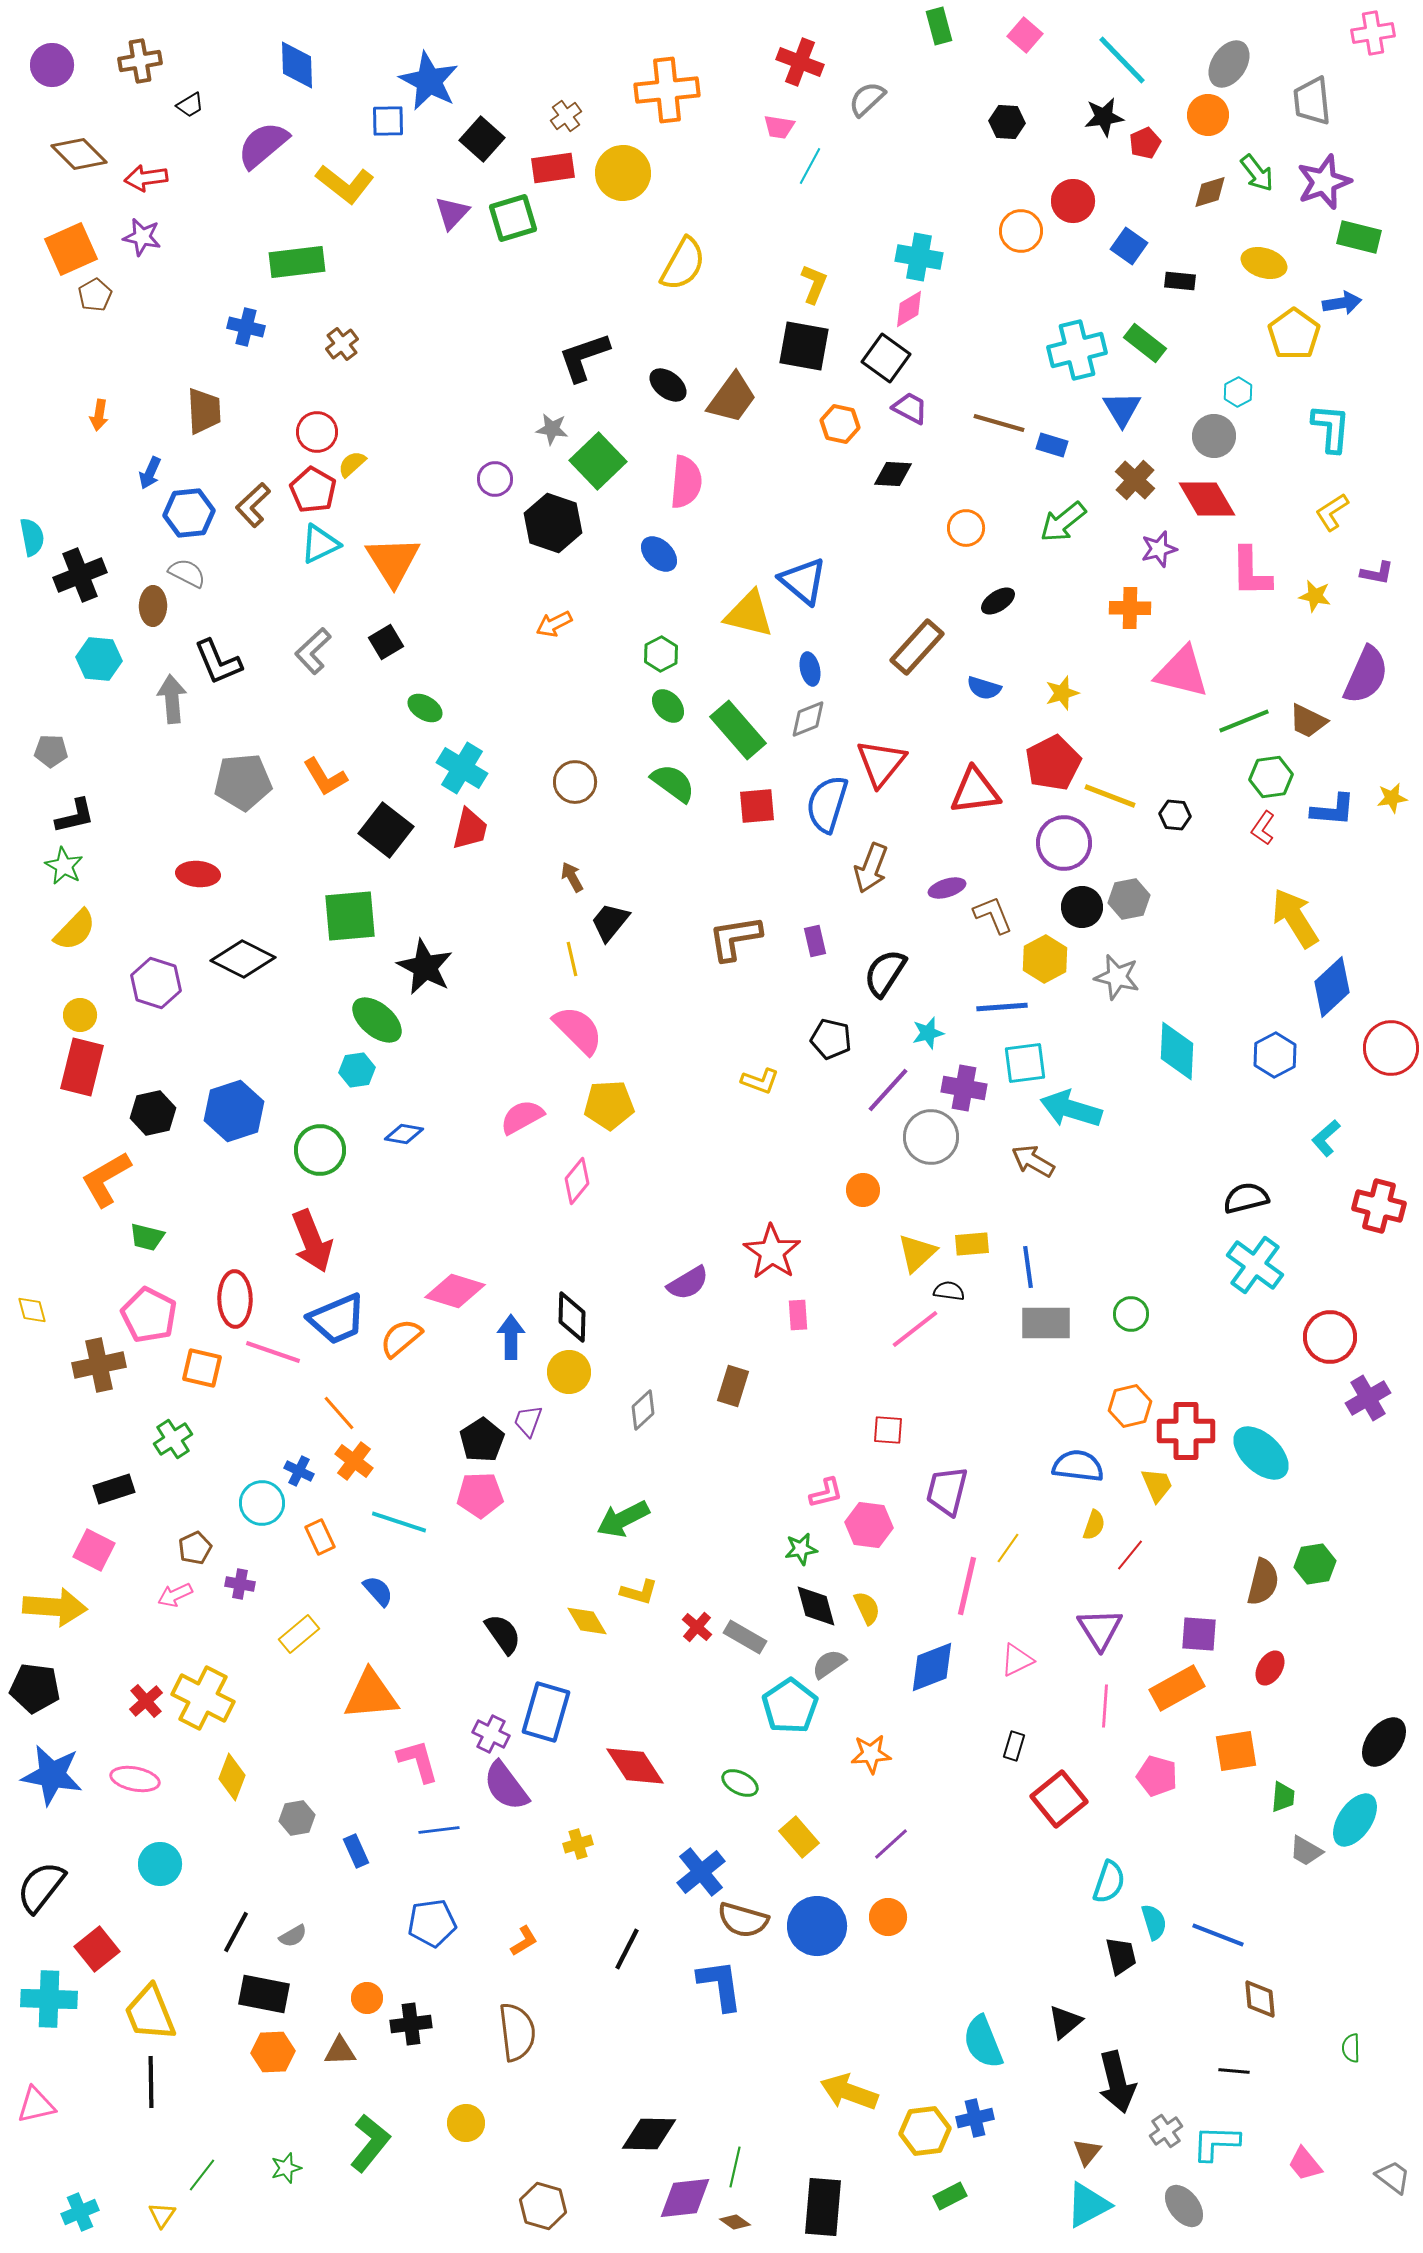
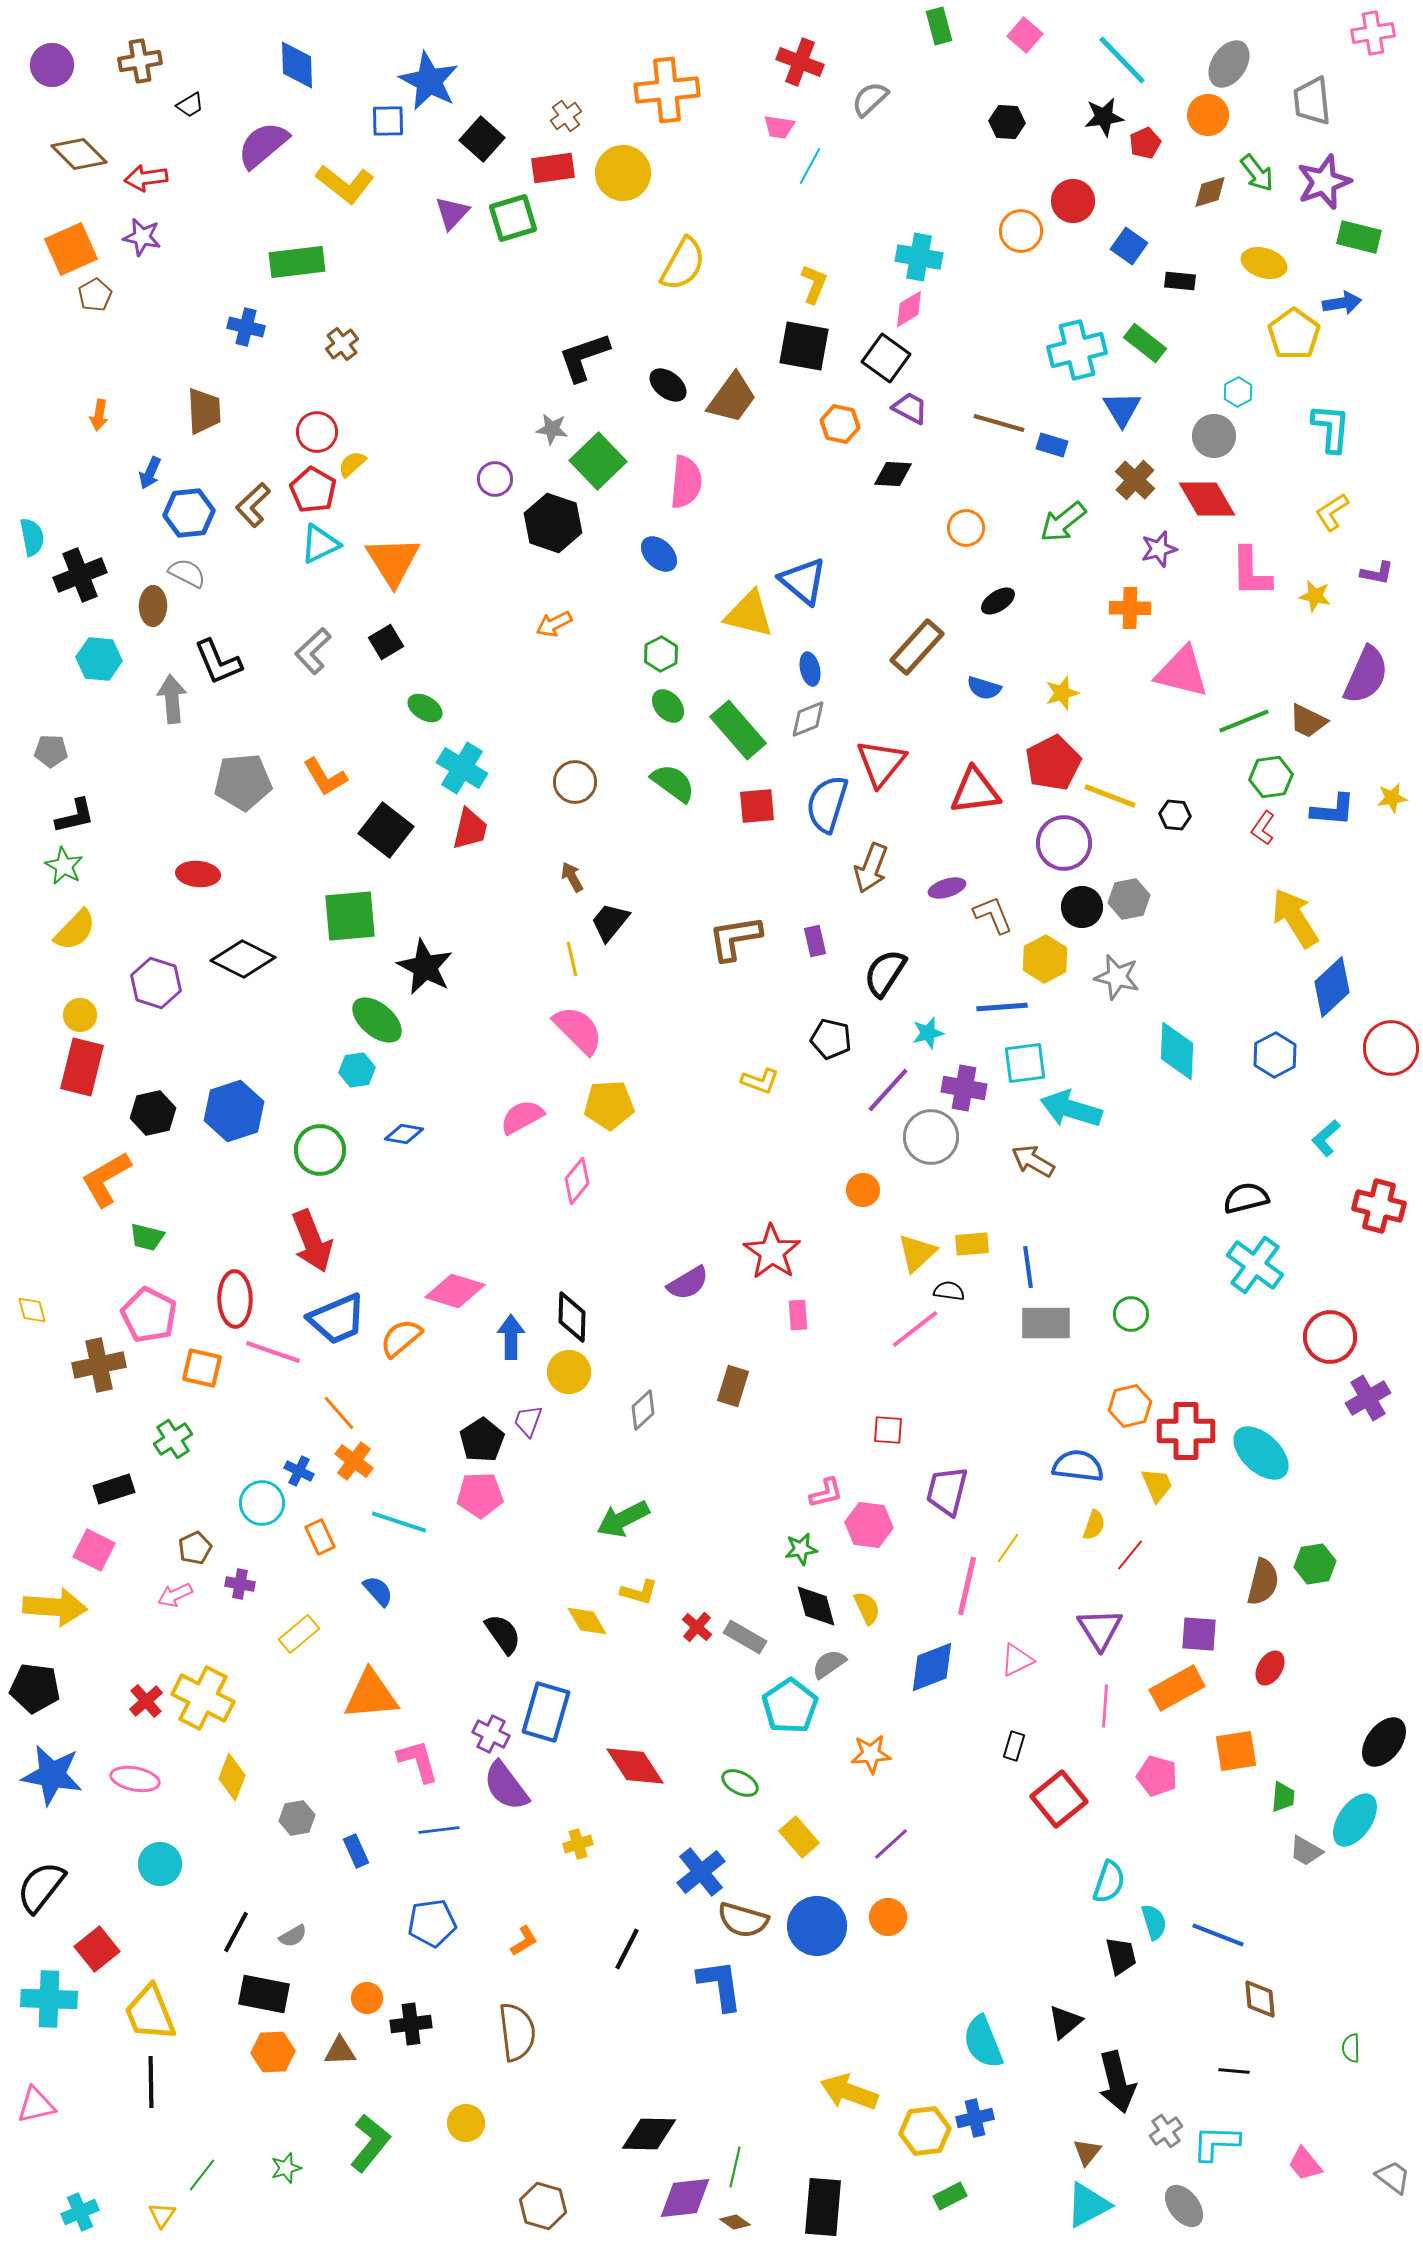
gray semicircle at (867, 99): moved 3 px right
